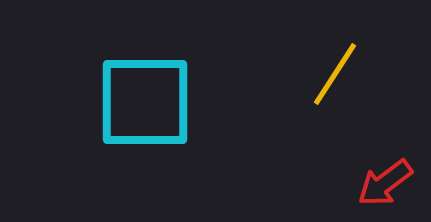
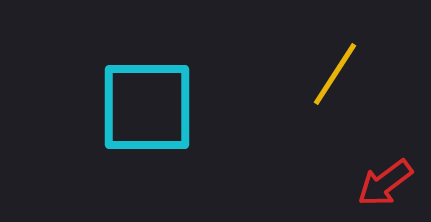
cyan square: moved 2 px right, 5 px down
